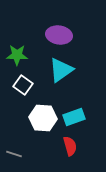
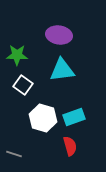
cyan triangle: moved 1 px right; rotated 28 degrees clockwise
white hexagon: rotated 12 degrees clockwise
